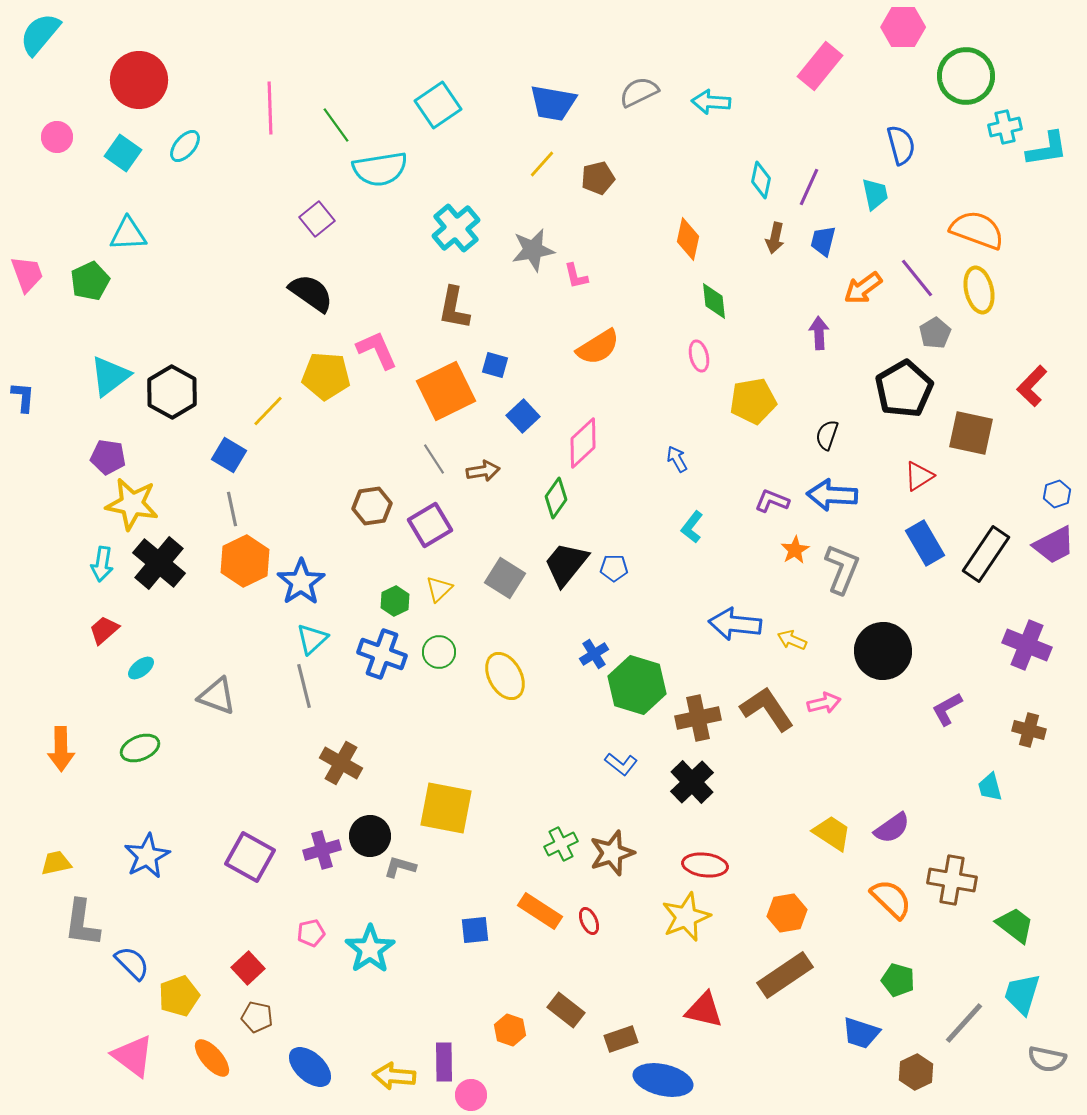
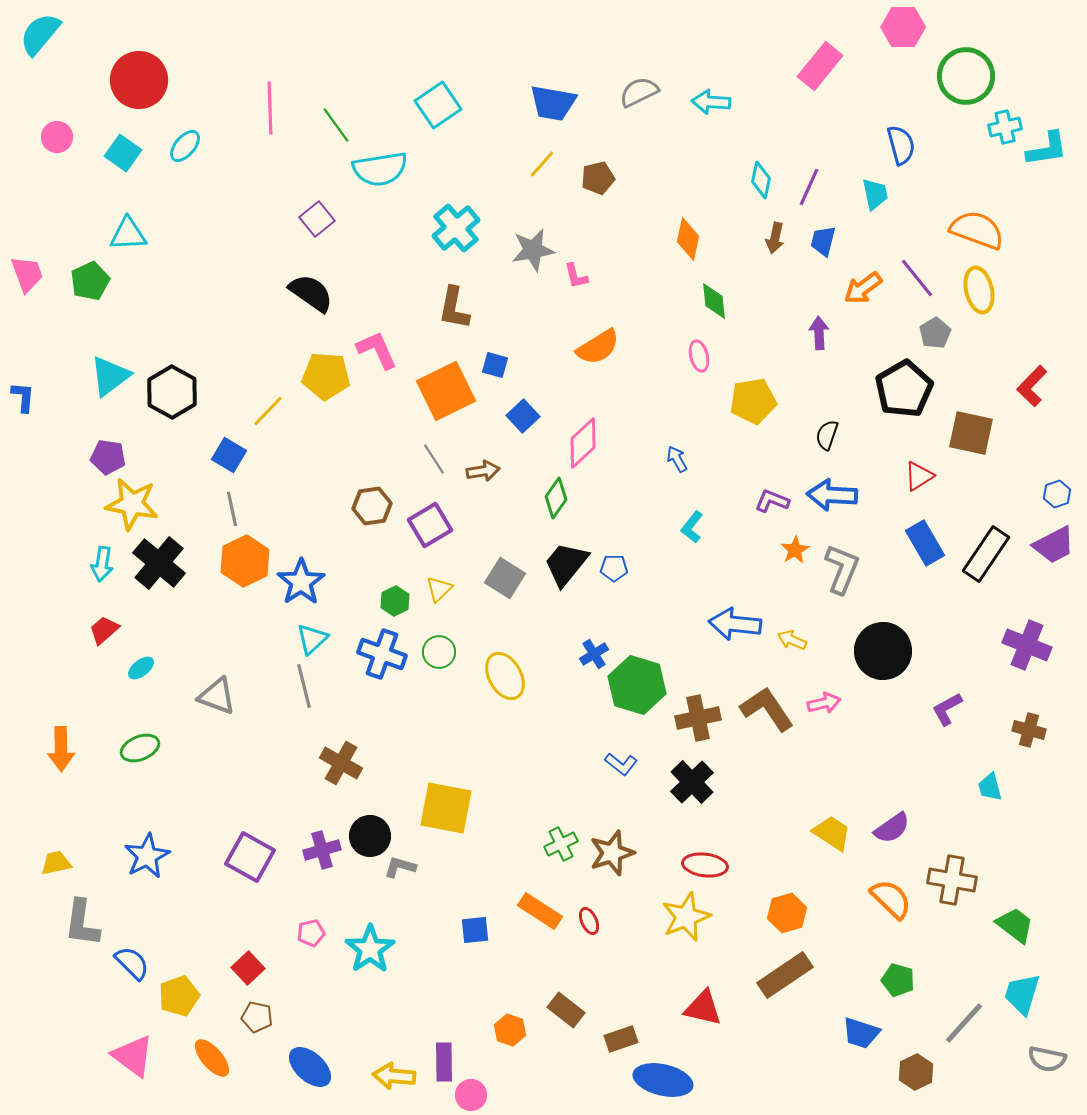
orange hexagon at (787, 913): rotated 6 degrees counterclockwise
red triangle at (704, 1010): moved 1 px left, 2 px up
